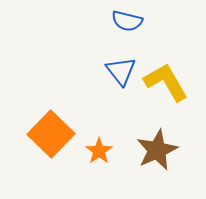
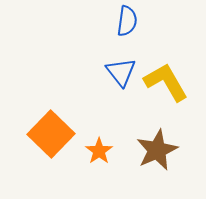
blue semicircle: rotated 96 degrees counterclockwise
blue triangle: moved 1 px down
